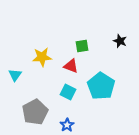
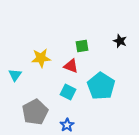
yellow star: moved 1 px left, 1 px down
